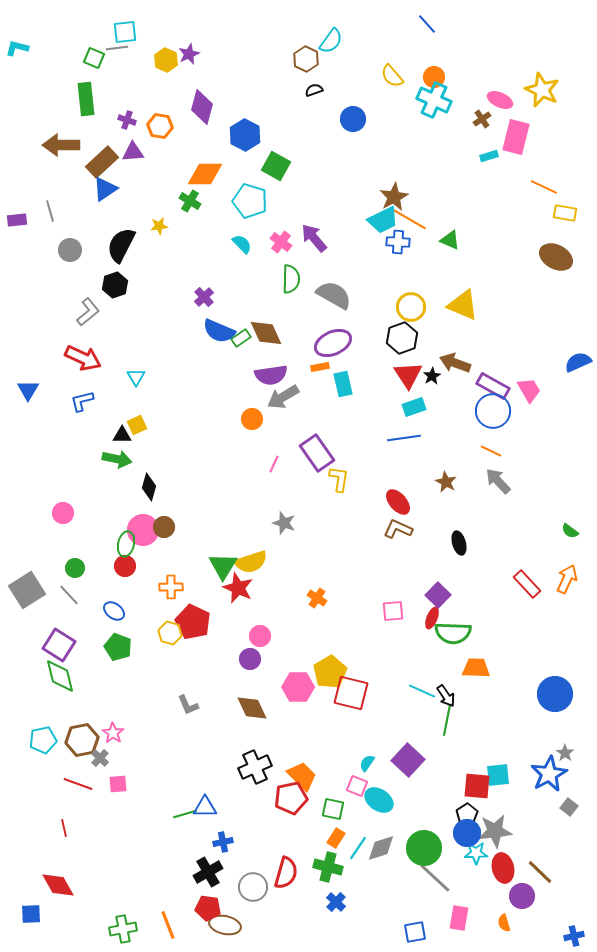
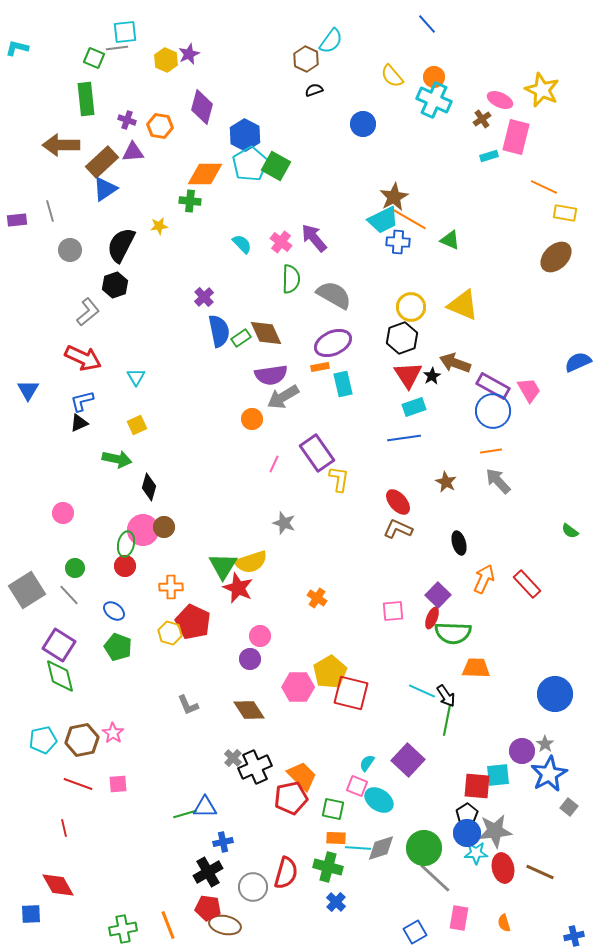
blue circle at (353, 119): moved 10 px right, 5 px down
green cross at (190, 201): rotated 25 degrees counterclockwise
cyan pentagon at (250, 201): moved 37 px up; rotated 24 degrees clockwise
brown ellipse at (556, 257): rotated 72 degrees counterclockwise
blue semicircle at (219, 331): rotated 124 degrees counterclockwise
black triangle at (122, 435): moved 43 px left, 12 px up; rotated 24 degrees counterclockwise
orange line at (491, 451): rotated 35 degrees counterclockwise
orange arrow at (567, 579): moved 83 px left
brown diamond at (252, 708): moved 3 px left, 2 px down; rotated 8 degrees counterclockwise
gray star at (565, 753): moved 20 px left, 9 px up
gray cross at (100, 758): moved 133 px right
orange rectangle at (336, 838): rotated 60 degrees clockwise
cyan line at (358, 848): rotated 60 degrees clockwise
brown line at (540, 872): rotated 20 degrees counterclockwise
purple circle at (522, 896): moved 145 px up
blue square at (415, 932): rotated 20 degrees counterclockwise
